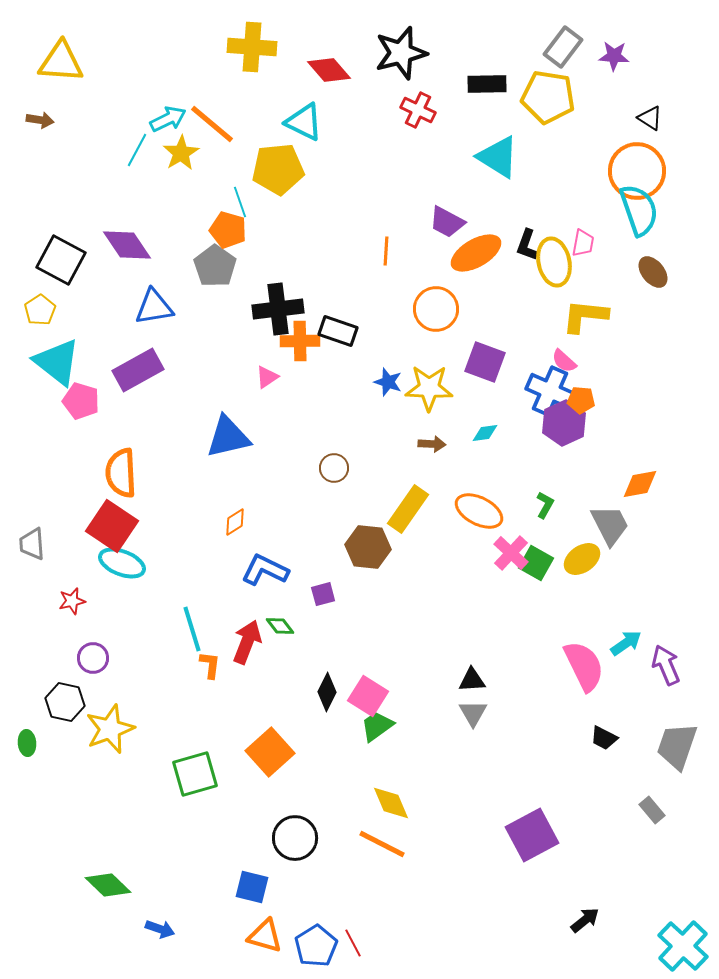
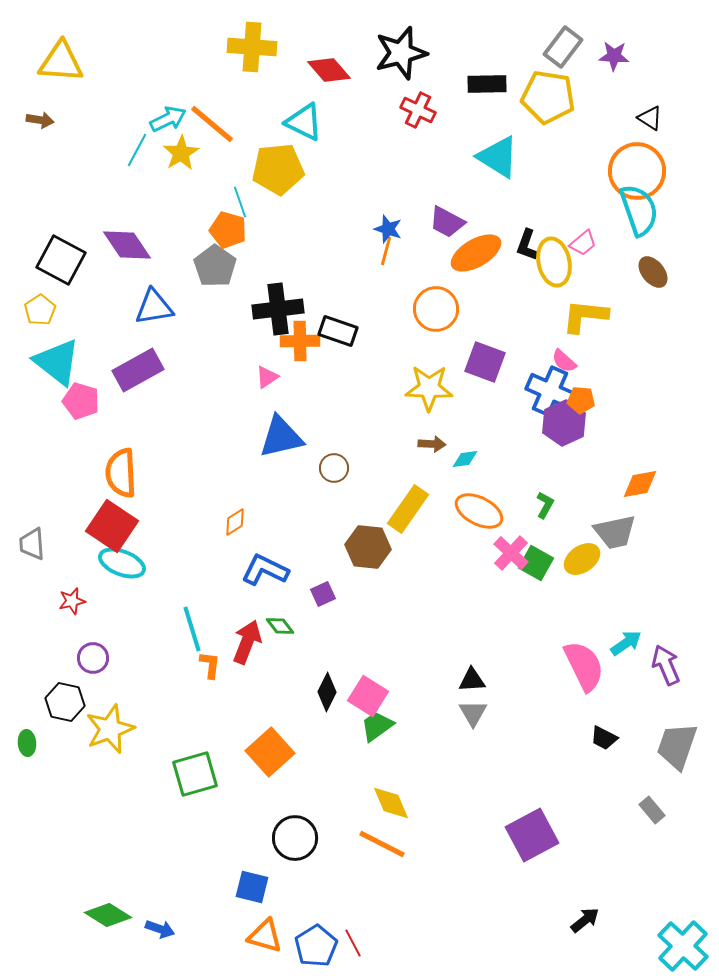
pink trapezoid at (583, 243): rotated 40 degrees clockwise
orange line at (386, 251): rotated 12 degrees clockwise
blue star at (388, 382): moved 153 px up
cyan diamond at (485, 433): moved 20 px left, 26 px down
blue triangle at (228, 437): moved 53 px right
gray trapezoid at (610, 525): moved 5 px right, 7 px down; rotated 105 degrees clockwise
purple square at (323, 594): rotated 10 degrees counterclockwise
green diamond at (108, 885): moved 30 px down; rotated 12 degrees counterclockwise
